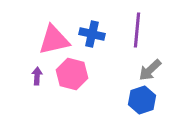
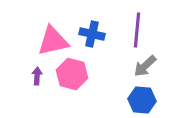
pink triangle: moved 1 px left, 1 px down
gray arrow: moved 5 px left, 4 px up
blue hexagon: rotated 24 degrees clockwise
